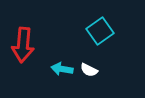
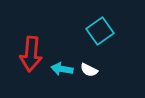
red arrow: moved 8 px right, 9 px down
